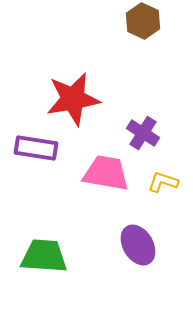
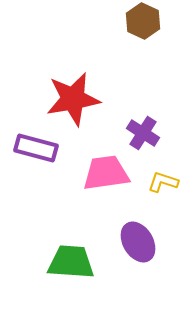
purple rectangle: rotated 6 degrees clockwise
pink trapezoid: rotated 18 degrees counterclockwise
purple ellipse: moved 3 px up
green trapezoid: moved 27 px right, 6 px down
